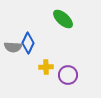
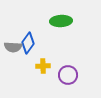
green ellipse: moved 2 px left, 2 px down; rotated 45 degrees counterclockwise
blue diamond: rotated 10 degrees clockwise
yellow cross: moved 3 px left, 1 px up
